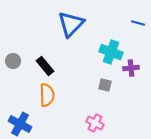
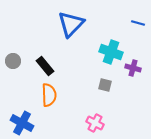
purple cross: moved 2 px right; rotated 21 degrees clockwise
orange semicircle: moved 2 px right
blue cross: moved 2 px right, 1 px up
